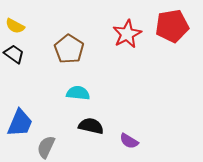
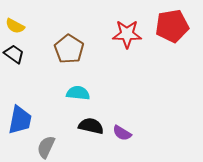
red star: rotated 28 degrees clockwise
blue trapezoid: moved 3 px up; rotated 12 degrees counterclockwise
purple semicircle: moved 7 px left, 8 px up
